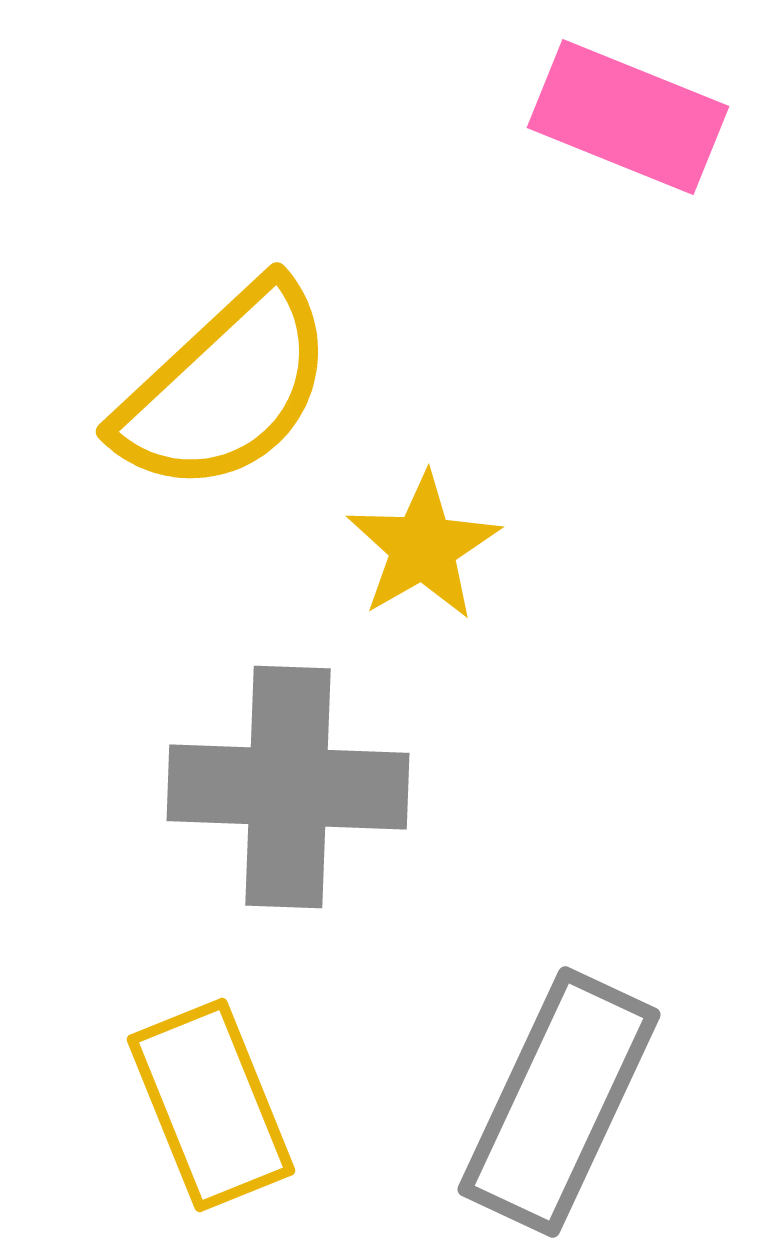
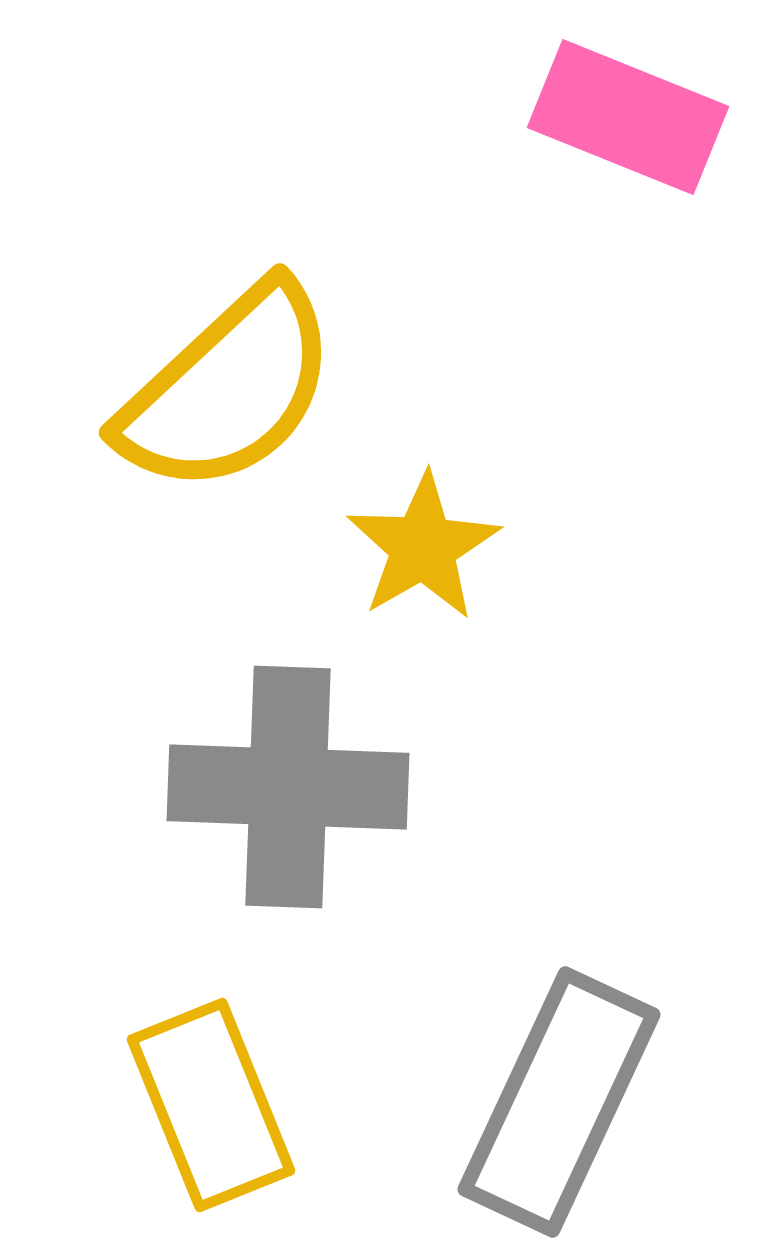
yellow semicircle: moved 3 px right, 1 px down
